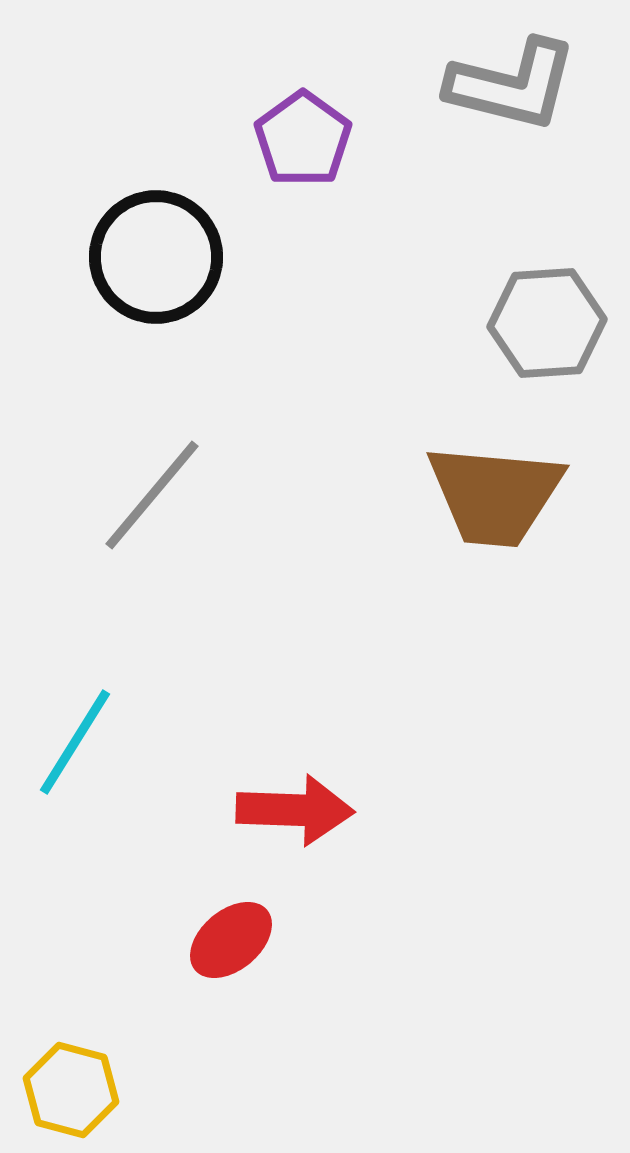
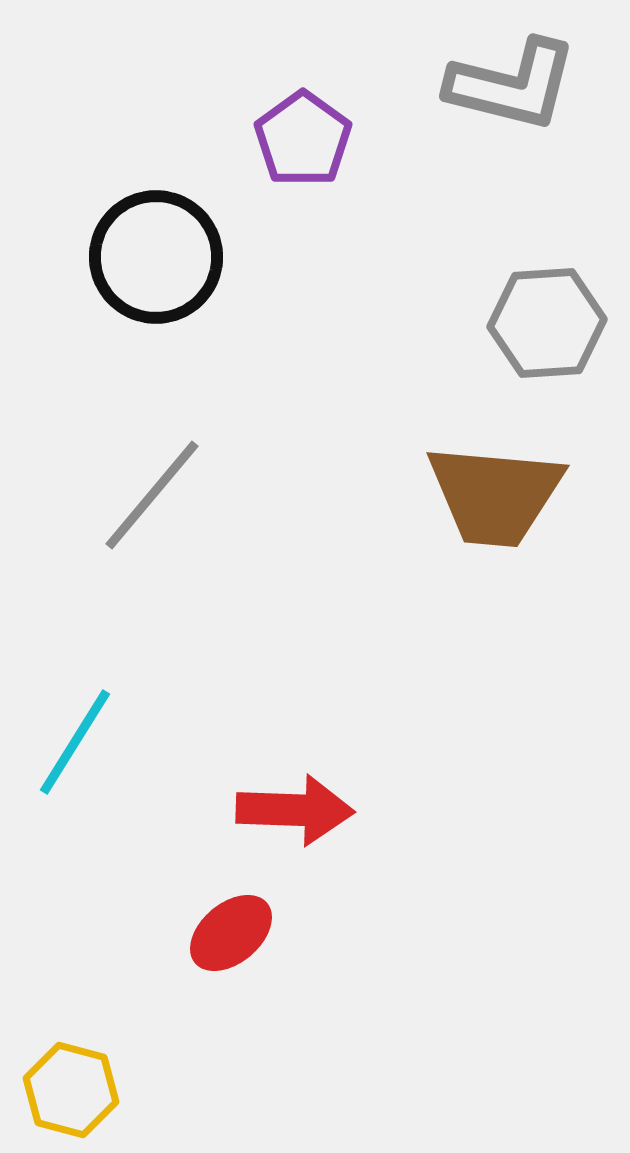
red ellipse: moved 7 px up
